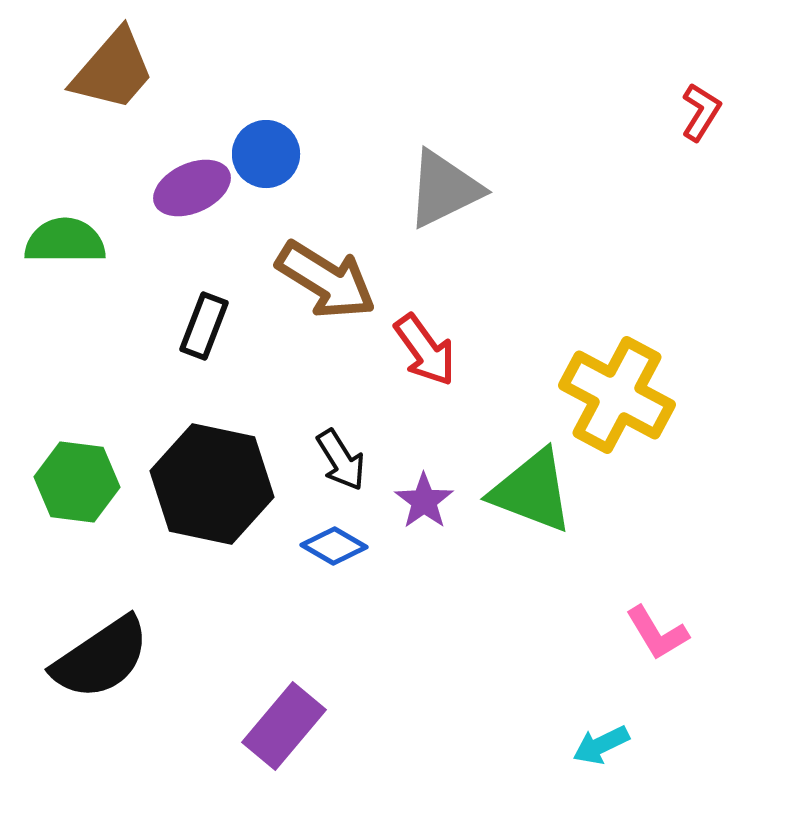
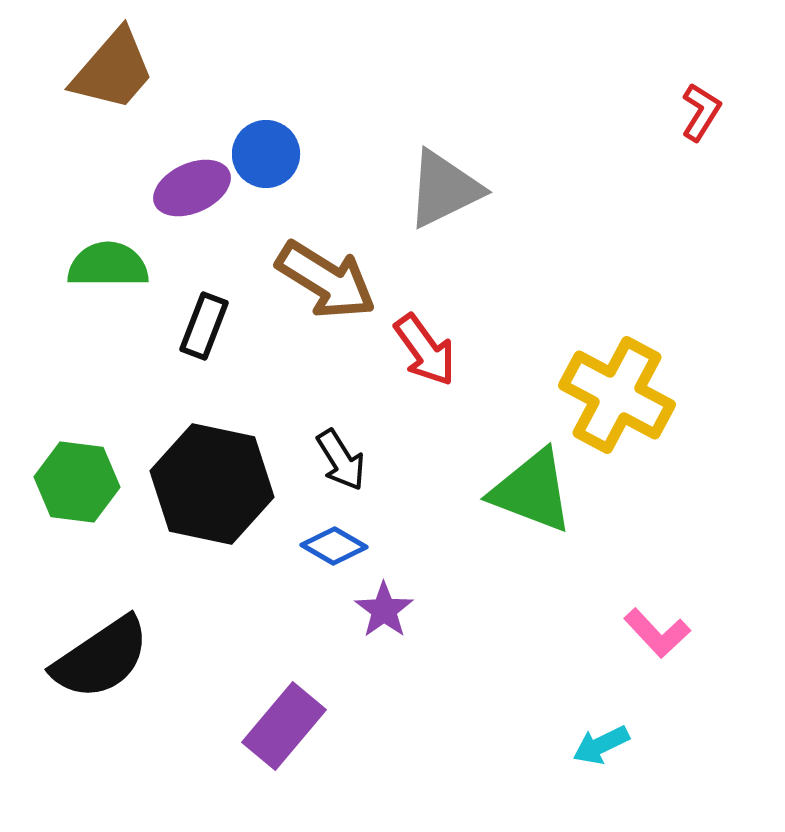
green semicircle: moved 43 px right, 24 px down
purple star: moved 40 px left, 109 px down
pink L-shape: rotated 12 degrees counterclockwise
